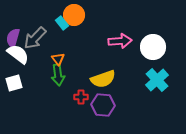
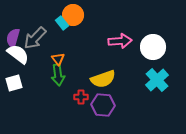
orange circle: moved 1 px left
